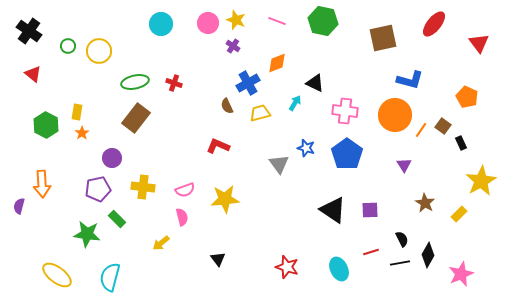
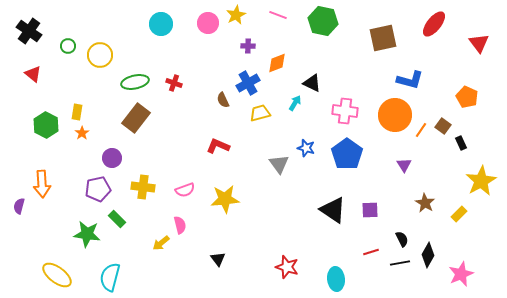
yellow star at (236, 20): moved 5 px up; rotated 24 degrees clockwise
pink line at (277, 21): moved 1 px right, 6 px up
purple cross at (233, 46): moved 15 px right; rotated 32 degrees counterclockwise
yellow circle at (99, 51): moved 1 px right, 4 px down
black triangle at (315, 83): moved 3 px left
brown semicircle at (227, 106): moved 4 px left, 6 px up
pink semicircle at (182, 217): moved 2 px left, 8 px down
cyan ellipse at (339, 269): moved 3 px left, 10 px down; rotated 20 degrees clockwise
